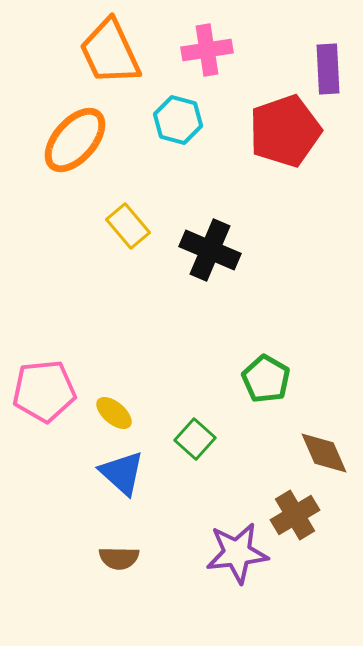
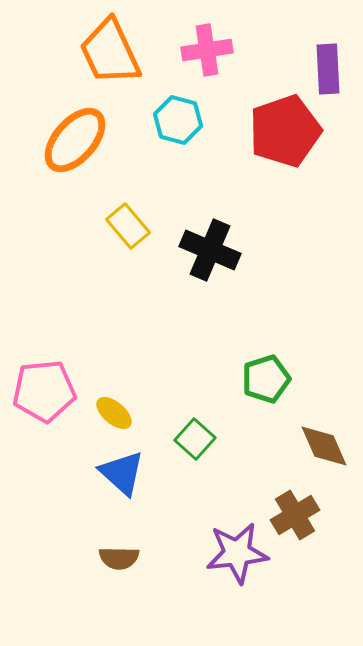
green pentagon: rotated 24 degrees clockwise
brown diamond: moved 7 px up
